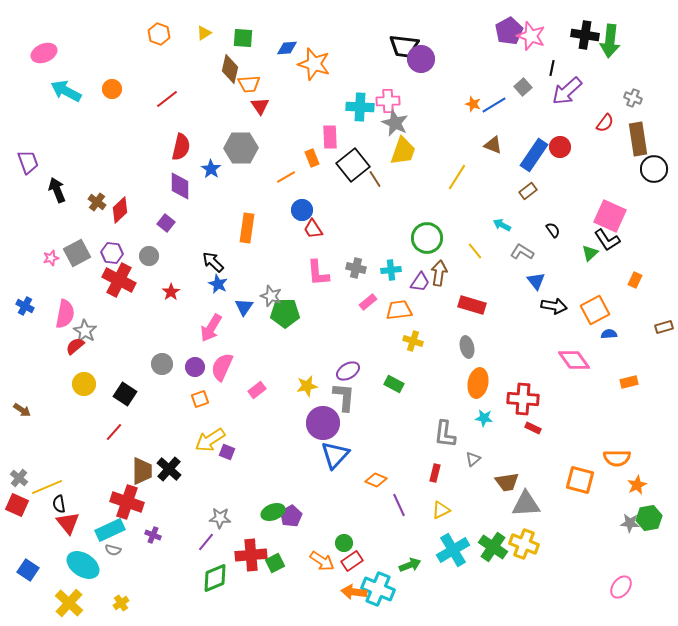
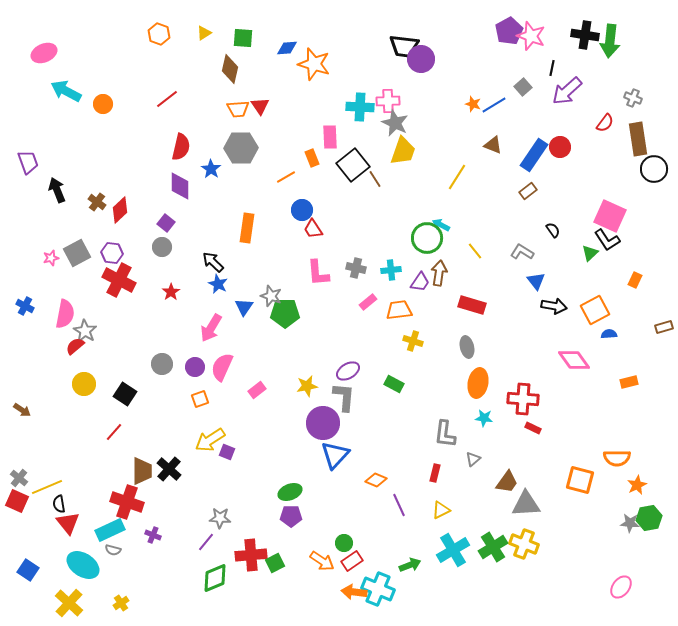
orange trapezoid at (249, 84): moved 11 px left, 25 px down
orange circle at (112, 89): moved 9 px left, 15 px down
cyan arrow at (502, 225): moved 61 px left
gray circle at (149, 256): moved 13 px right, 9 px up
brown trapezoid at (507, 482): rotated 45 degrees counterclockwise
red square at (17, 505): moved 4 px up
green ellipse at (273, 512): moved 17 px right, 20 px up
purple pentagon at (291, 516): rotated 30 degrees clockwise
green cross at (493, 547): rotated 24 degrees clockwise
